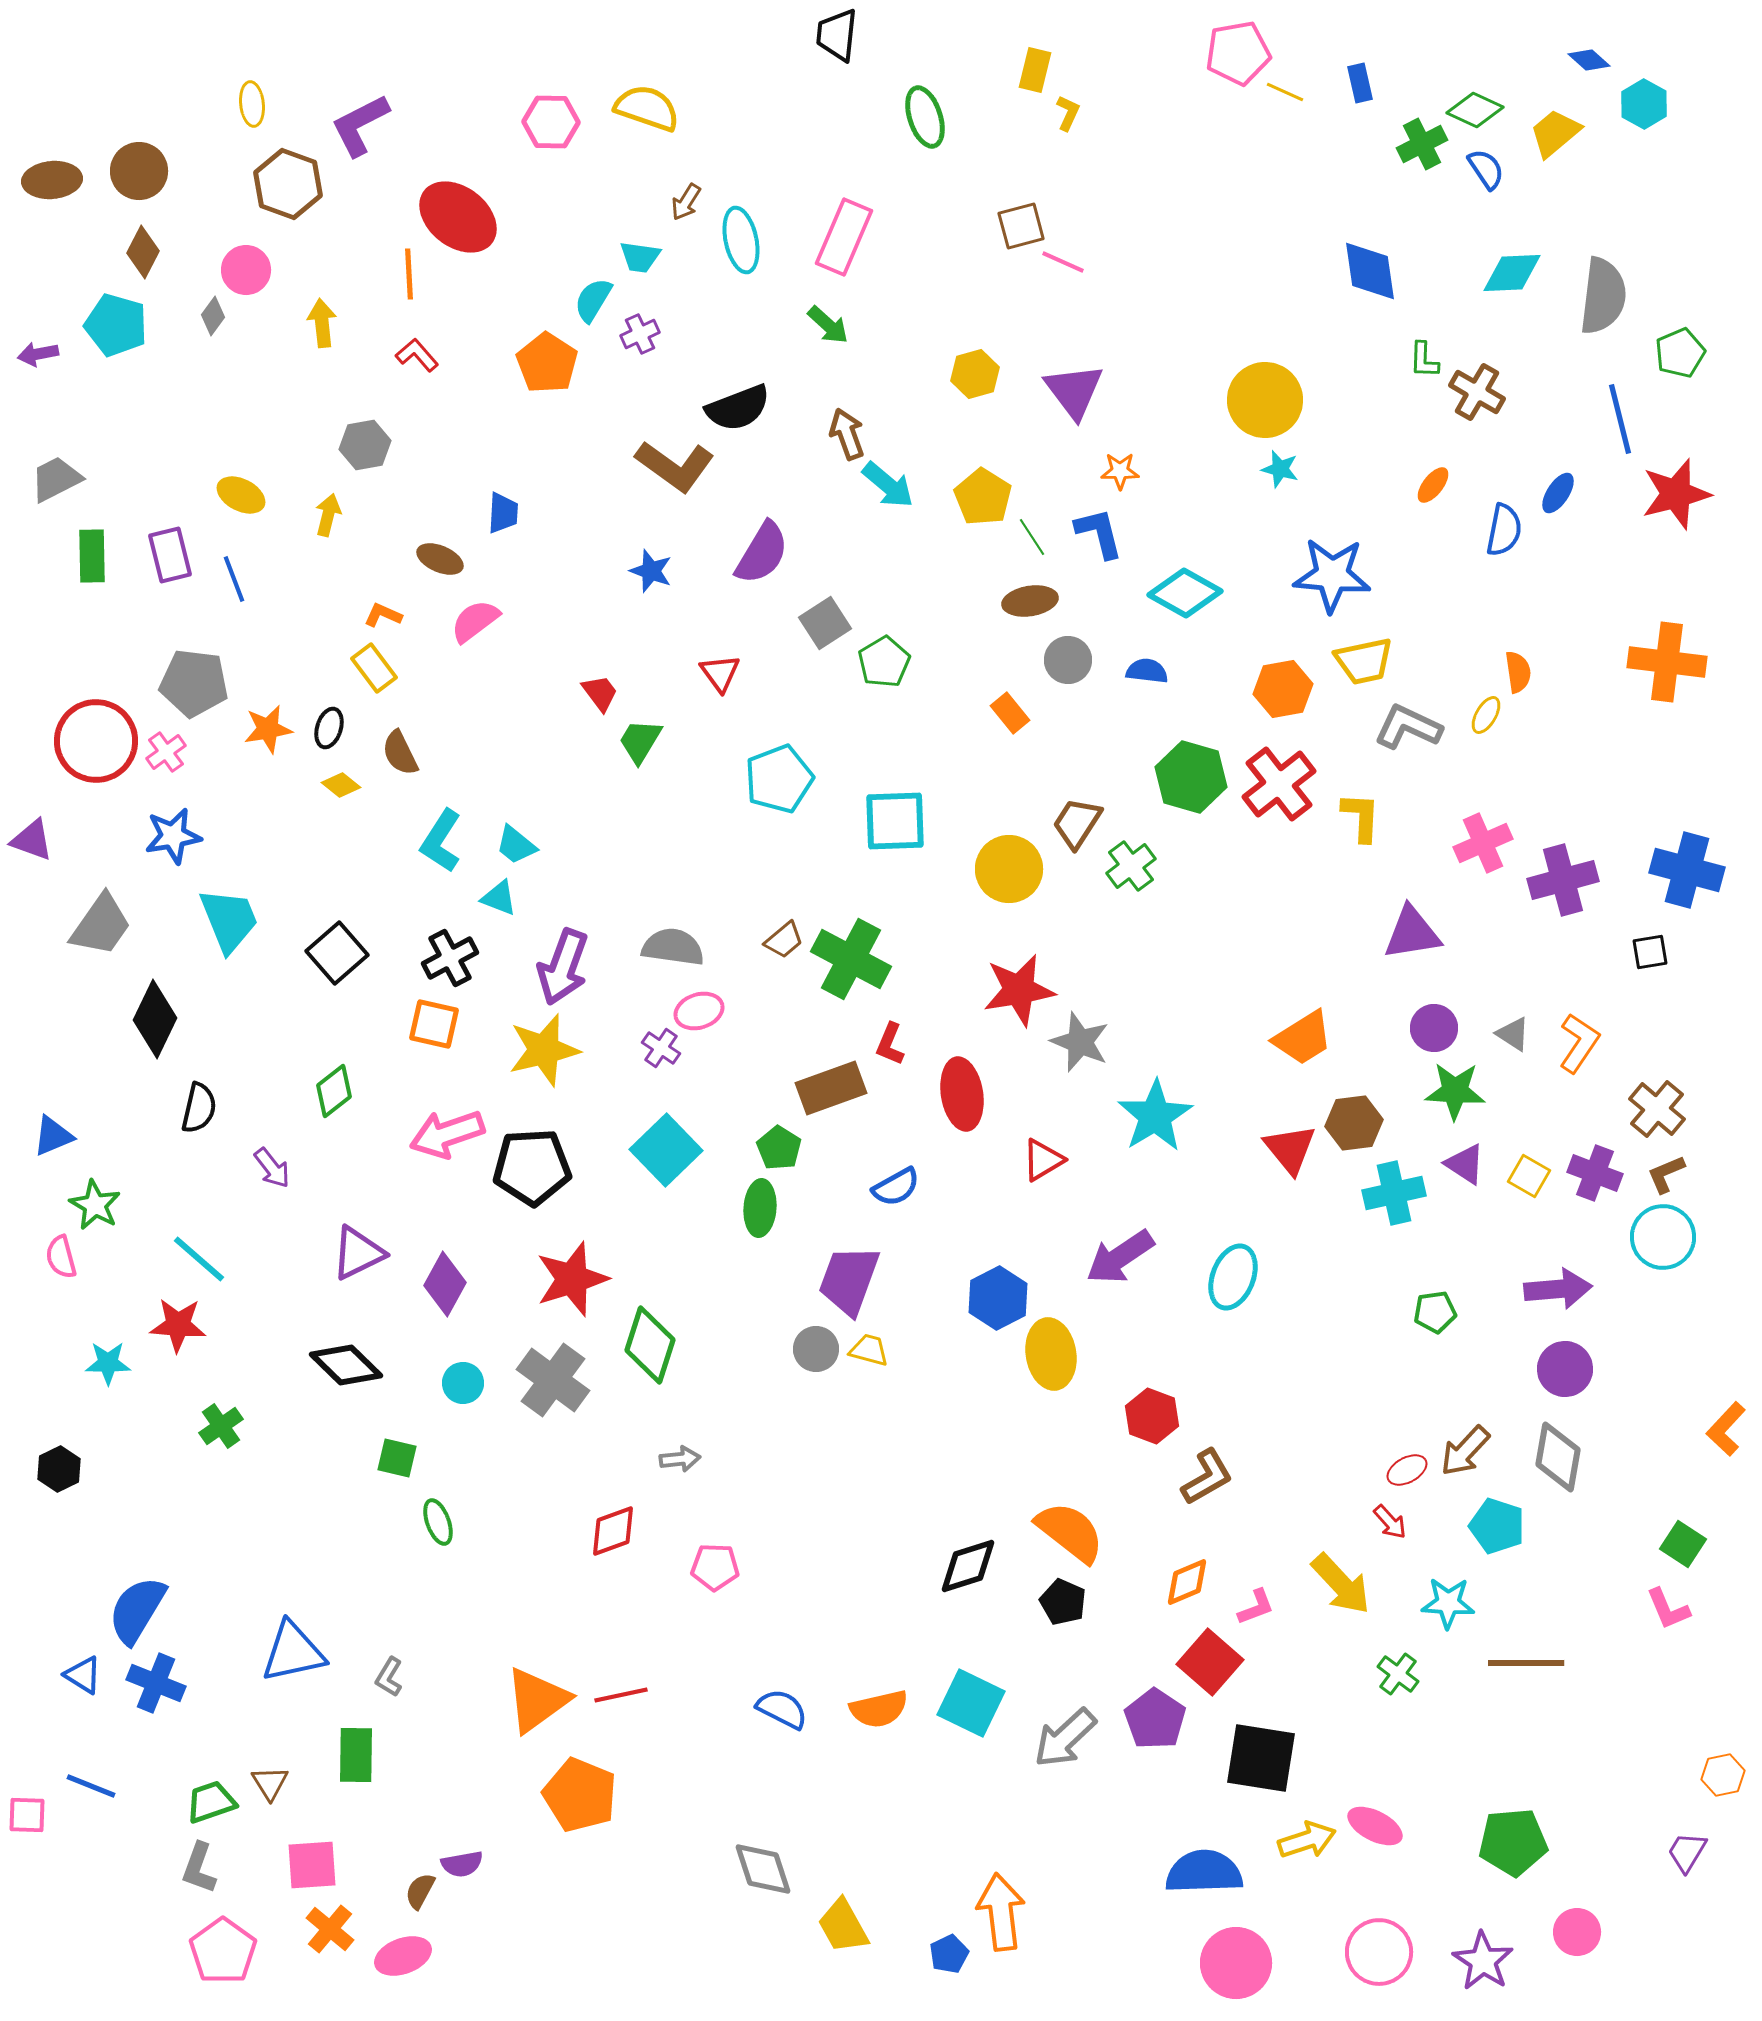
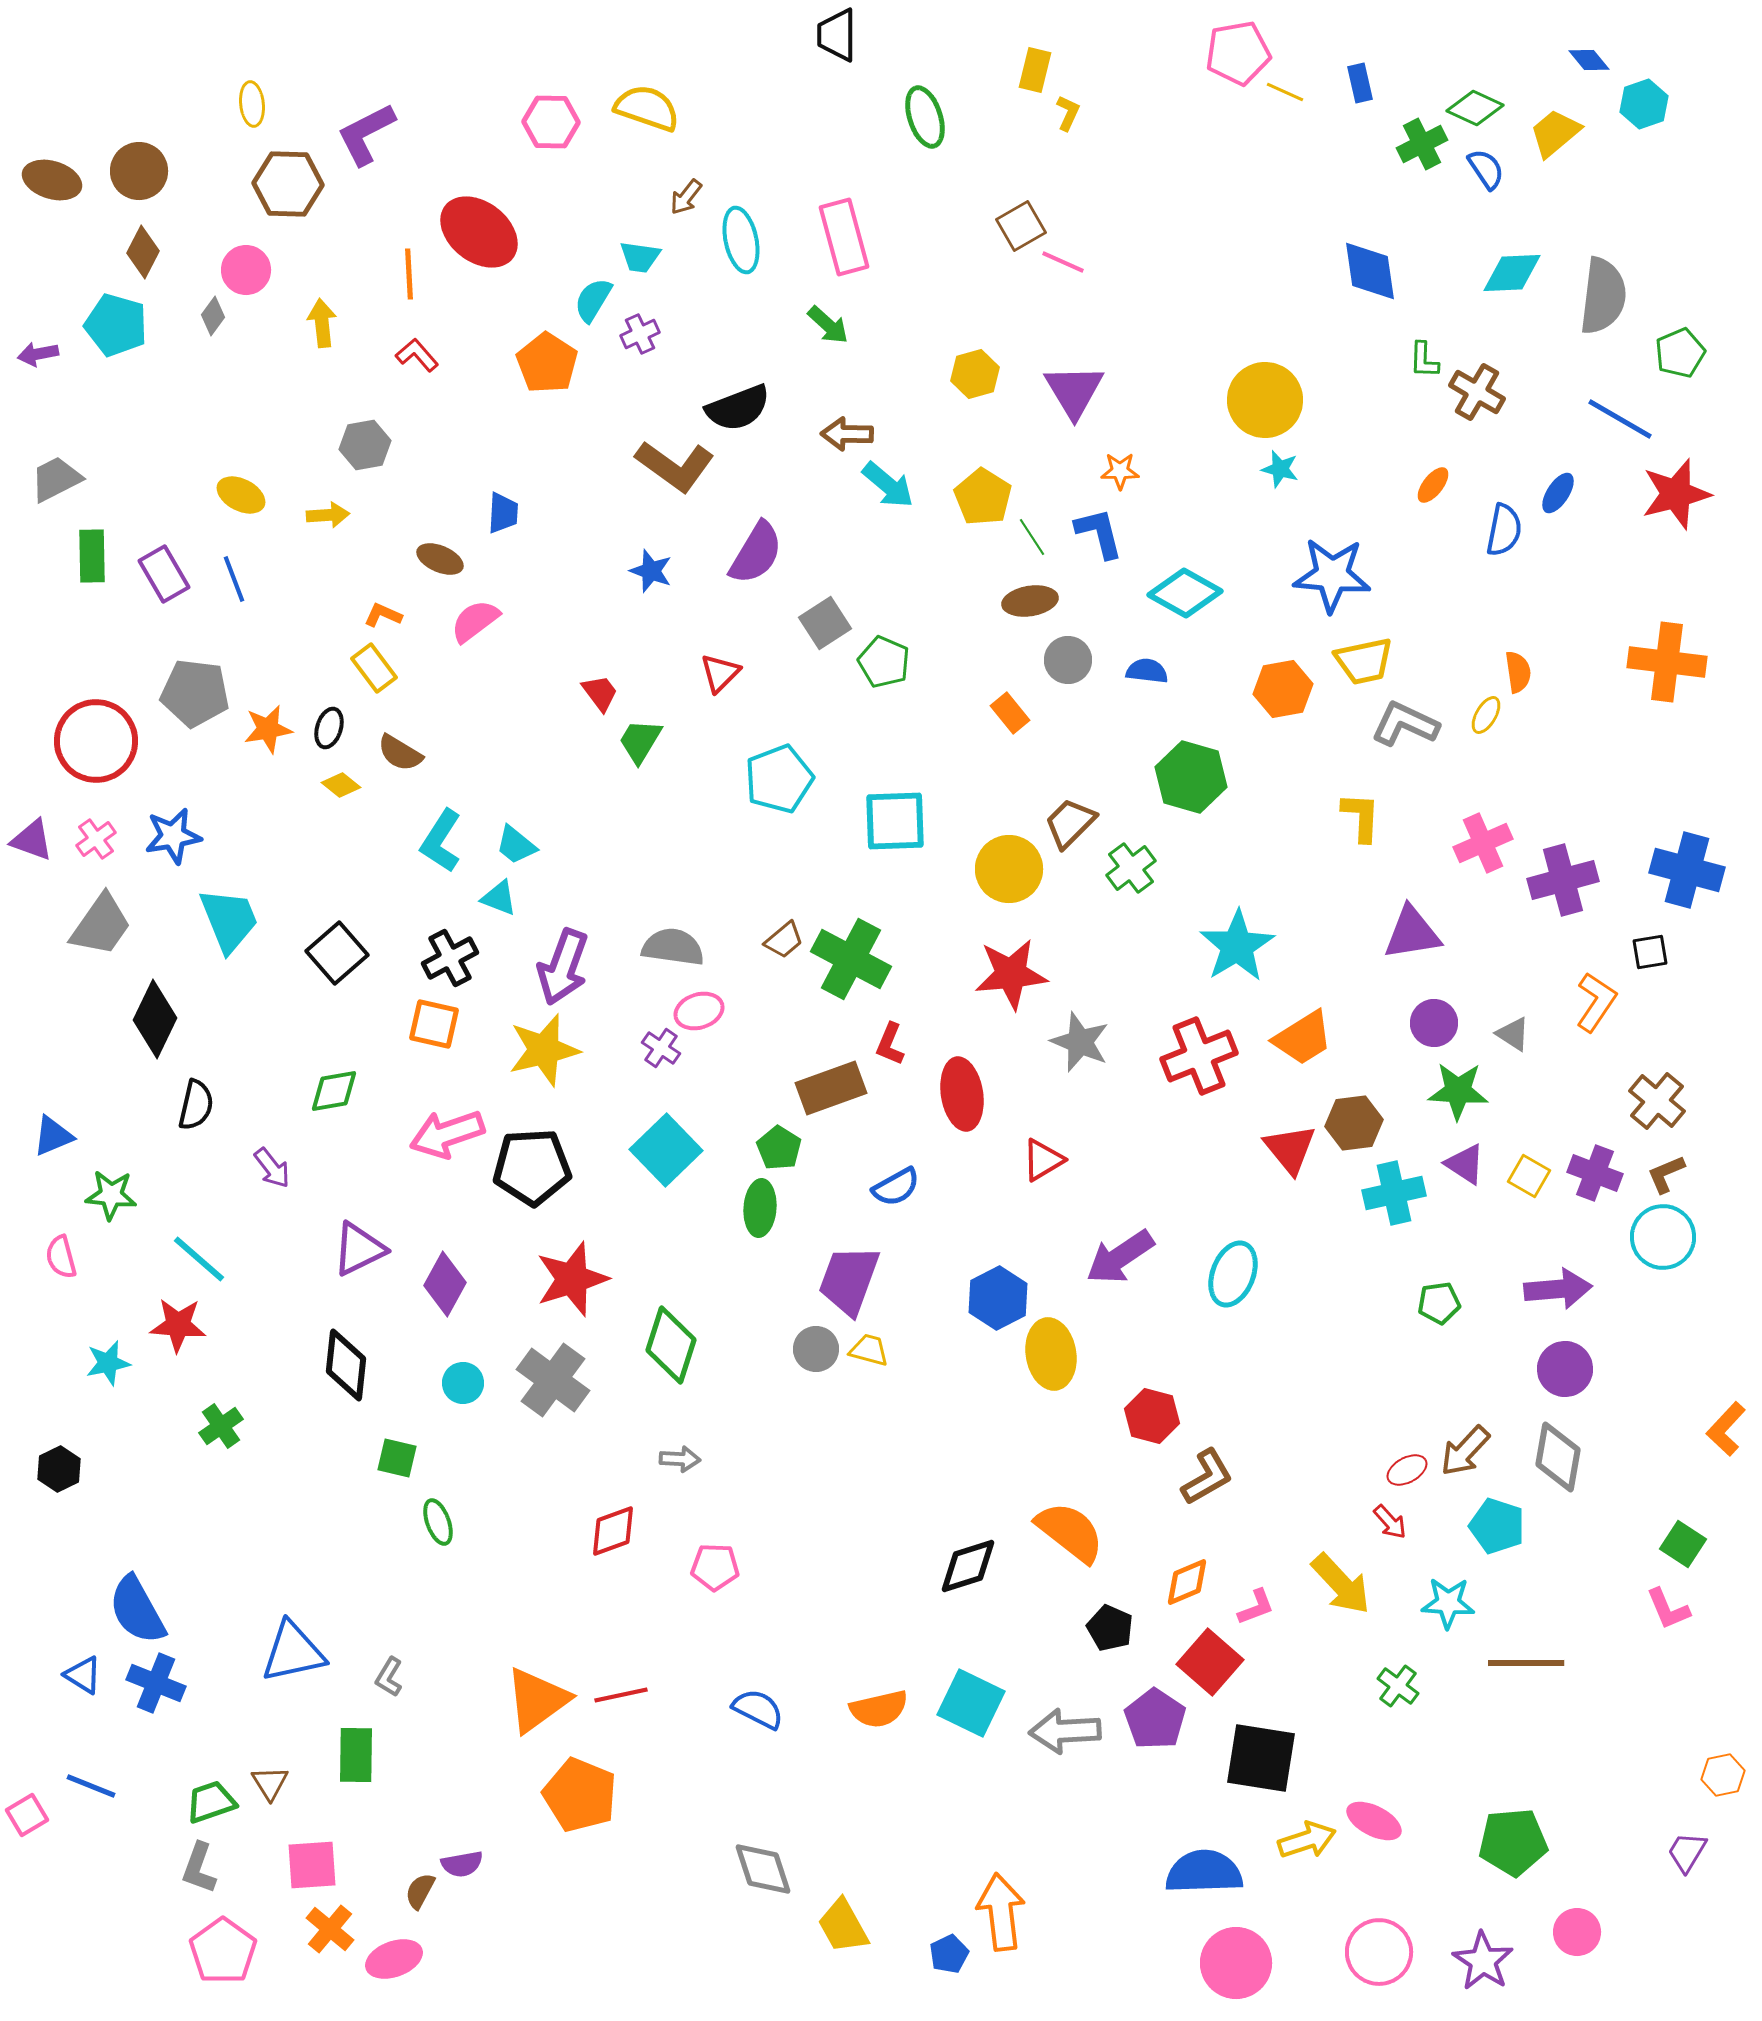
black trapezoid at (837, 35): rotated 6 degrees counterclockwise
blue diamond at (1589, 60): rotated 9 degrees clockwise
cyan hexagon at (1644, 104): rotated 12 degrees clockwise
green diamond at (1475, 110): moved 2 px up
purple L-shape at (360, 125): moved 6 px right, 9 px down
brown ellipse at (52, 180): rotated 22 degrees clockwise
brown hexagon at (288, 184): rotated 18 degrees counterclockwise
brown arrow at (686, 202): moved 5 px up; rotated 6 degrees clockwise
red ellipse at (458, 217): moved 21 px right, 15 px down
brown square at (1021, 226): rotated 15 degrees counterclockwise
pink rectangle at (844, 237): rotated 38 degrees counterclockwise
purple triangle at (1074, 391): rotated 6 degrees clockwise
blue line at (1620, 419): rotated 46 degrees counterclockwise
brown arrow at (847, 434): rotated 69 degrees counterclockwise
yellow arrow at (328, 515): rotated 72 degrees clockwise
purple semicircle at (762, 553): moved 6 px left
purple rectangle at (170, 555): moved 6 px left, 19 px down; rotated 16 degrees counterclockwise
green pentagon at (884, 662): rotated 18 degrees counterclockwise
red triangle at (720, 673): rotated 21 degrees clockwise
gray pentagon at (194, 683): moved 1 px right, 10 px down
gray L-shape at (1408, 727): moved 3 px left, 3 px up
pink cross at (166, 752): moved 70 px left, 87 px down
brown semicircle at (400, 753): rotated 33 degrees counterclockwise
red cross at (1279, 784): moved 80 px left, 272 px down; rotated 16 degrees clockwise
brown trapezoid at (1077, 823): moved 7 px left; rotated 12 degrees clockwise
green cross at (1131, 866): moved 2 px down
red star at (1019, 990): moved 8 px left, 16 px up; rotated 4 degrees clockwise
purple circle at (1434, 1028): moved 5 px up
orange L-shape at (1579, 1043): moved 17 px right, 41 px up
green diamond at (334, 1091): rotated 28 degrees clockwise
green star at (1455, 1091): moved 3 px right
black semicircle at (199, 1108): moved 3 px left, 3 px up
brown cross at (1657, 1109): moved 8 px up
cyan star at (1155, 1116): moved 82 px right, 170 px up
green star at (95, 1205): moved 16 px right, 10 px up; rotated 24 degrees counterclockwise
purple triangle at (358, 1253): moved 1 px right, 4 px up
cyan ellipse at (1233, 1277): moved 3 px up
green pentagon at (1435, 1312): moved 4 px right, 9 px up
green diamond at (650, 1345): moved 21 px right
cyan star at (108, 1363): rotated 12 degrees counterclockwise
black diamond at (346, 1365): rotated 52 degrees clockwise
red hexagon at (1152, 1416): rotated 6 degrees counterclockwise
gray arrow at (680, 1459): rotated 9 degrees clockwise
black pentagon at (1063, 1602): moved 47 px right, 26 px down
blue semicircle at (137, 1610): rotated 60 degrees counterclockwise
green cross at (1398, 1674): moved 12 px down
blue semicircle at (782, 1709): moved 24 px left
gray arrow at (1065, 1738): moved 7 px up; rotated 40 degrees clockwise
pink square at (27, 1815): rotated 33 degrees counterclockwise
pink ellipse at (1375, 1826): moved 1 px left, 5 px up
pink ellipse at (403, 1956): moved 9 px left, 3 px down
